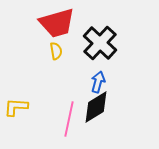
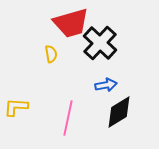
red trapezoid: moved 14 px right
yellow semicircle: moved 5 px left, 3 px down
blue arrow: moved 8 px right, 3 px down; rotated 65 degrees clockwise
black diamond: moved 23 px right, 5 px down
pink line: moved 1 px left, 1 px up
